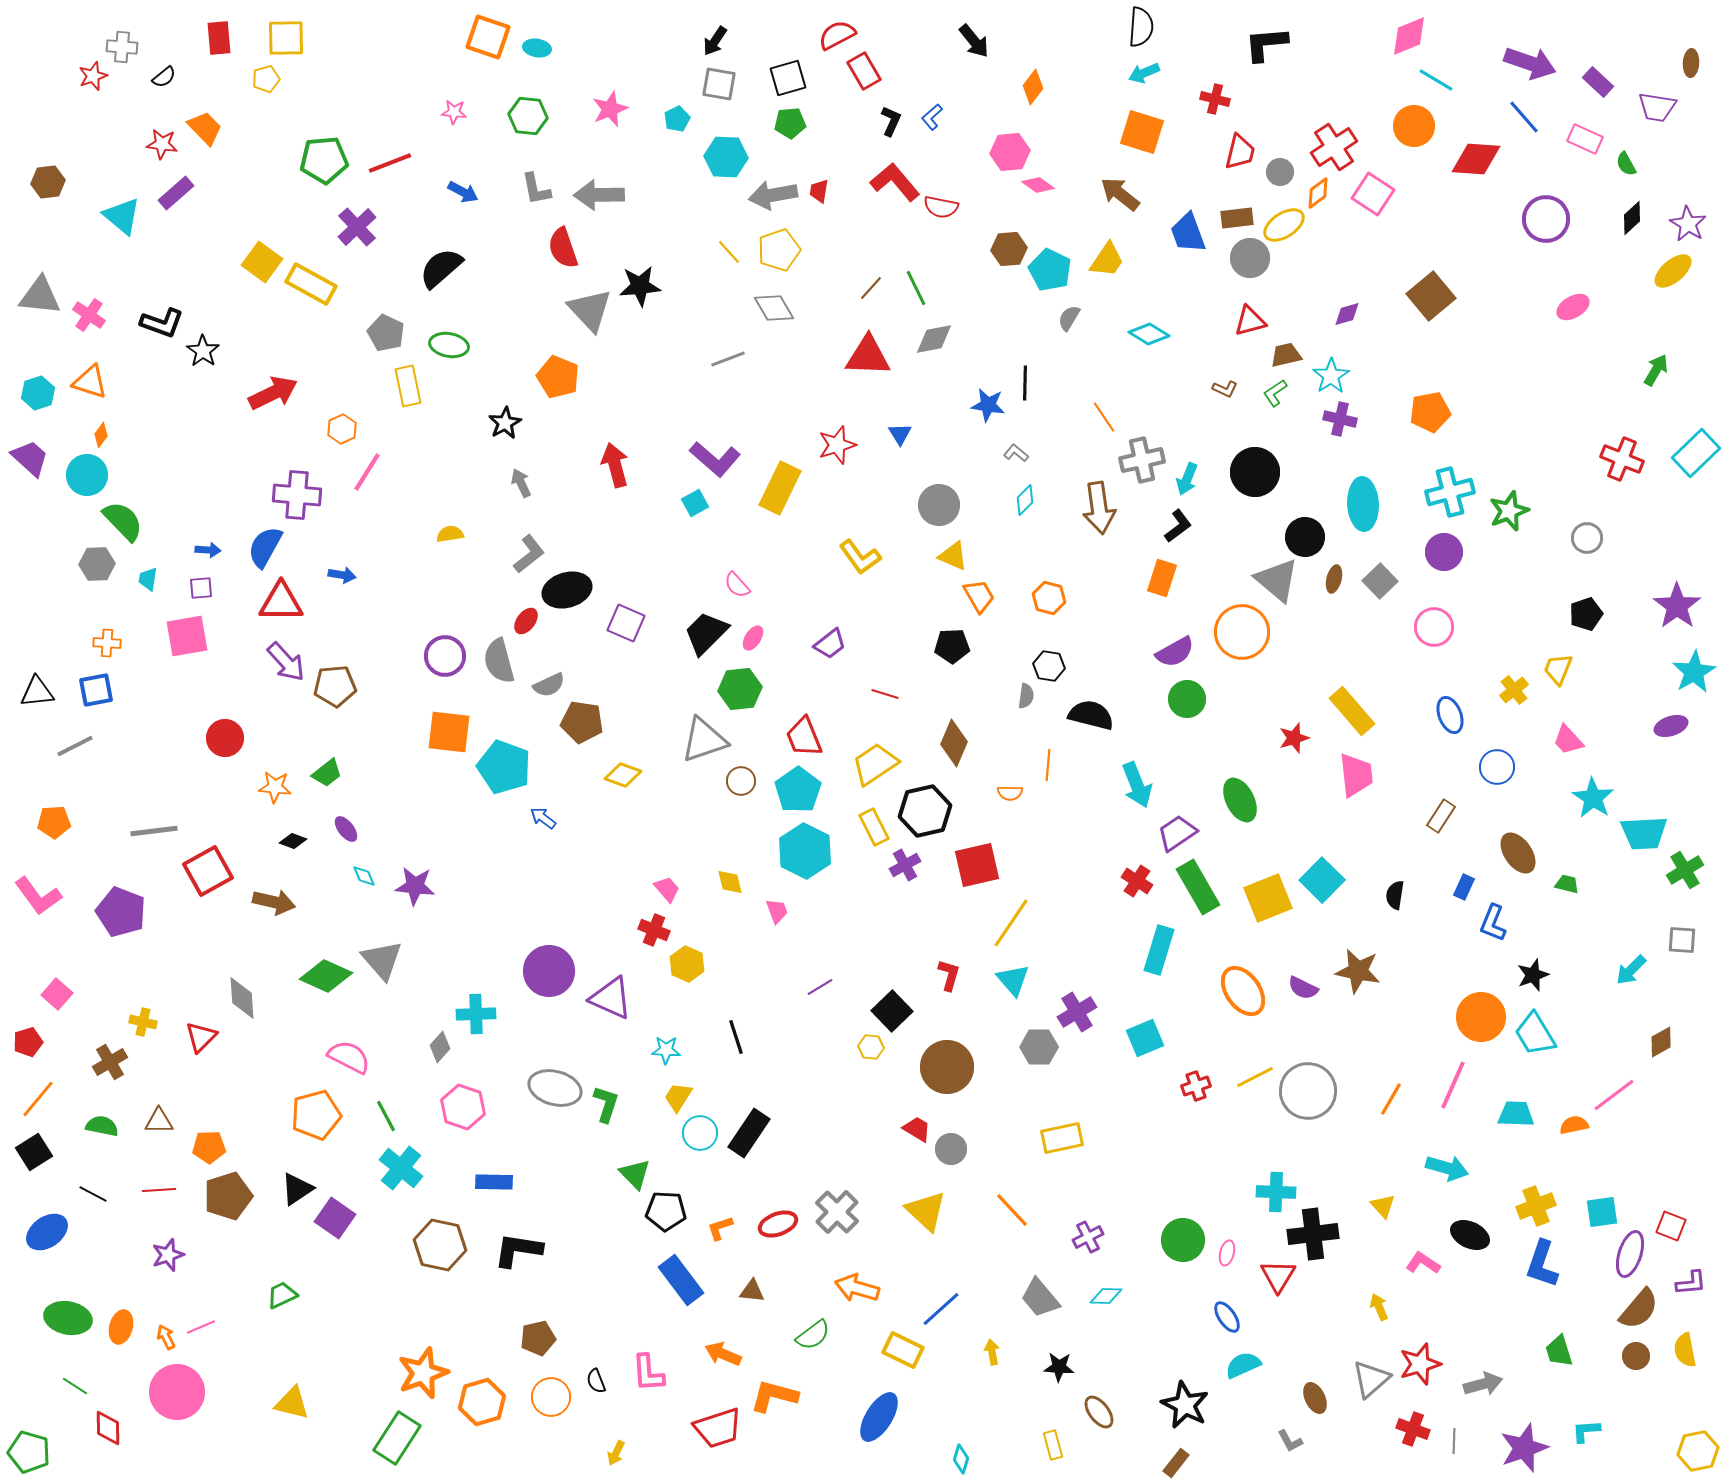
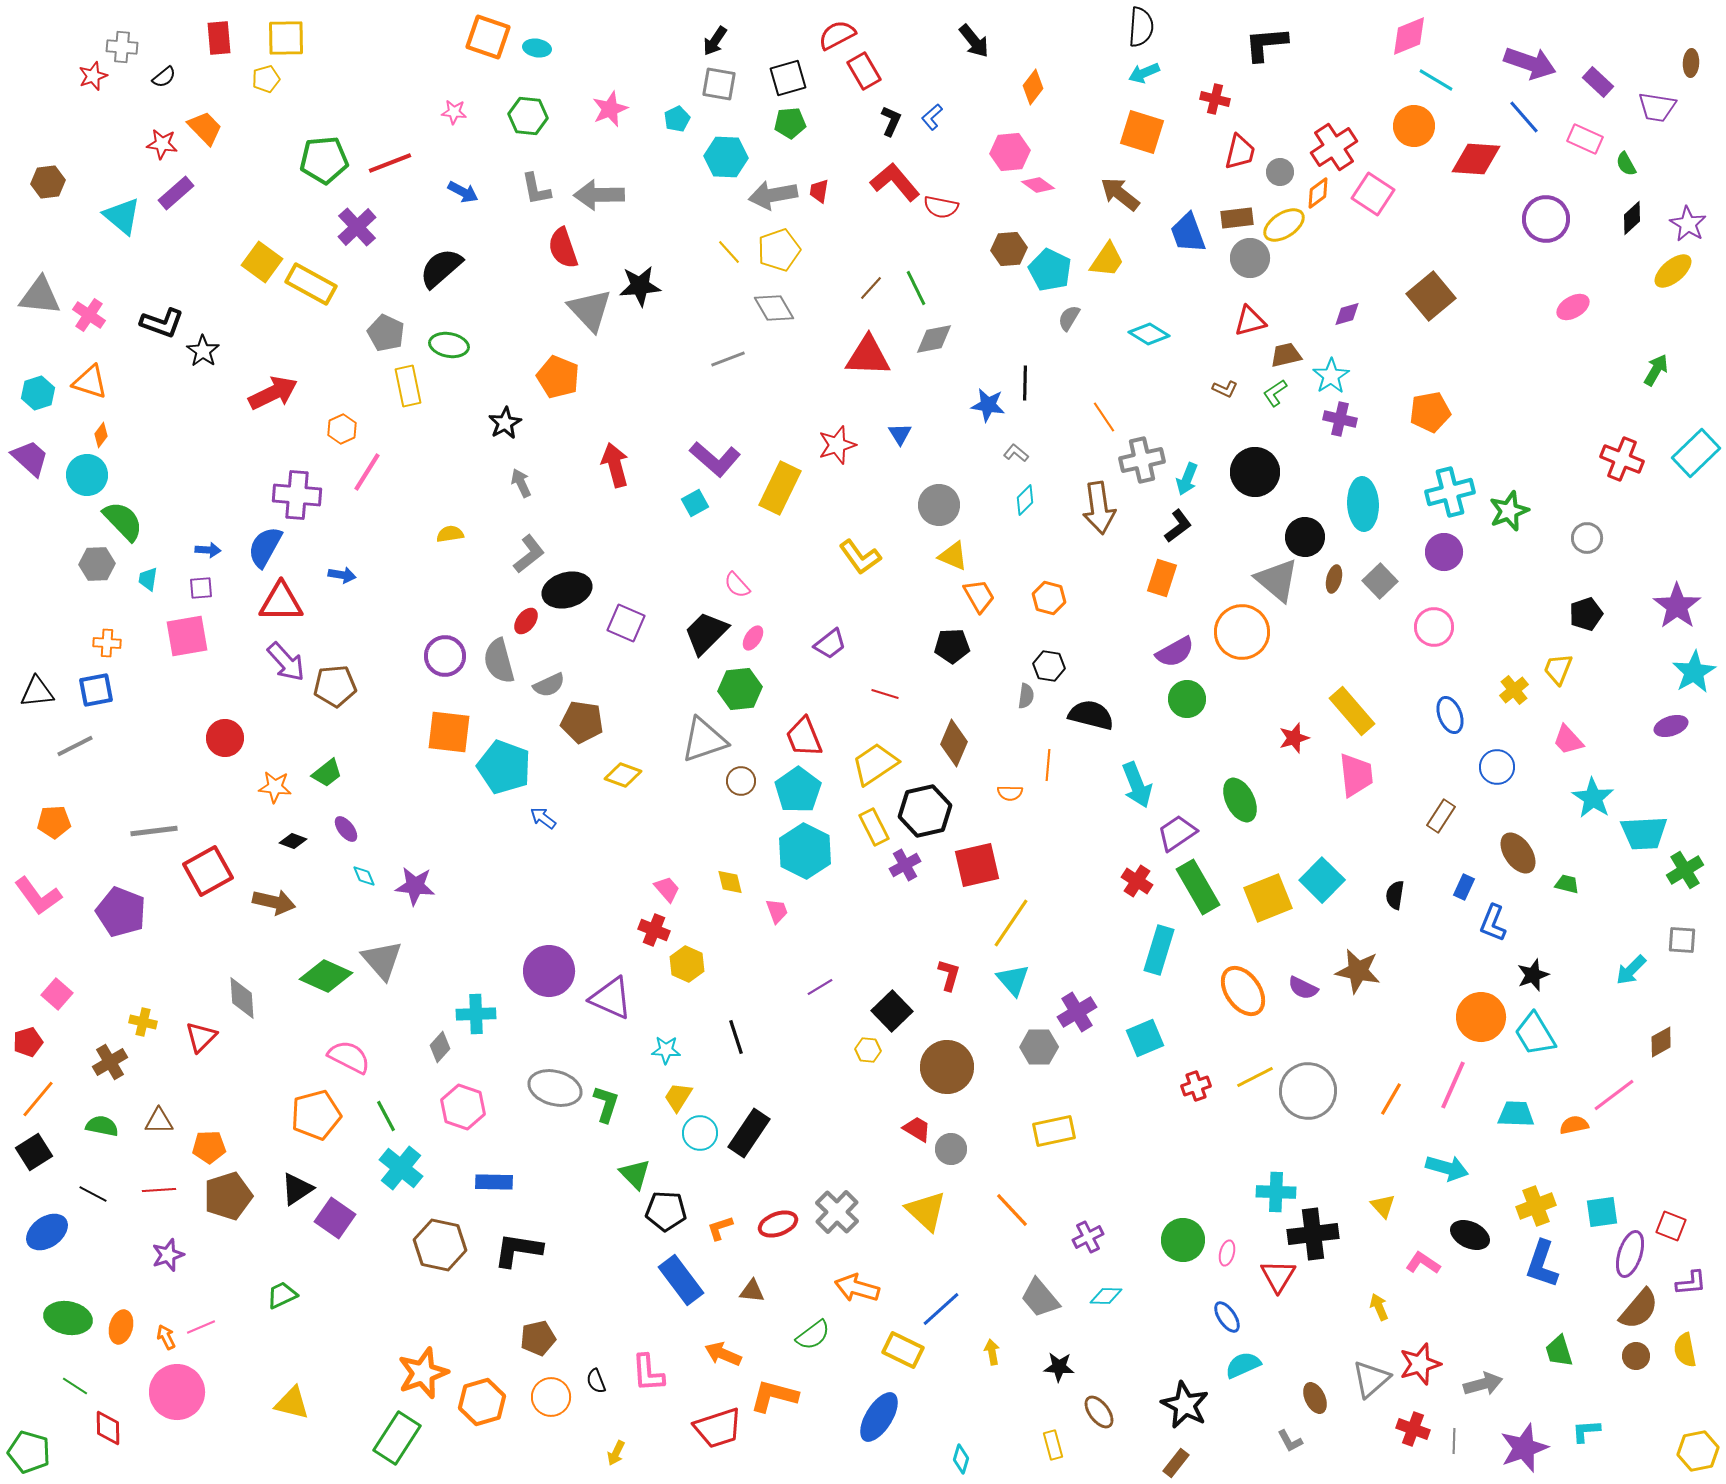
yellow hexagon at (871, 1047): moved 3 px left, 3 px down
yellow rectangle at (1062, 1138): moved 8 px left, 7 px up
